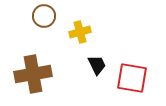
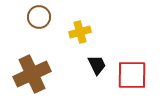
brown circle: moved 5 px left, 1 px down
brown cross: moved 1 px left; rotated 15 degrees counterclockwise
red square: moved 3 px up; rotated 8 degrees counterclockwise
